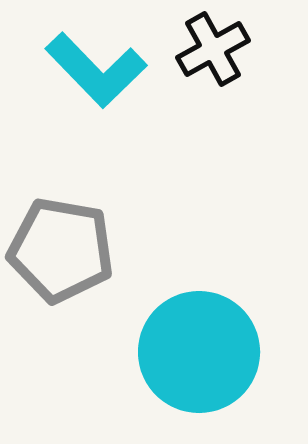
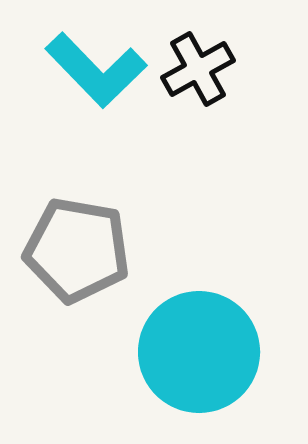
black cross: moved 15 px left, 20 px down
gray pentagon: moved 16 px right
